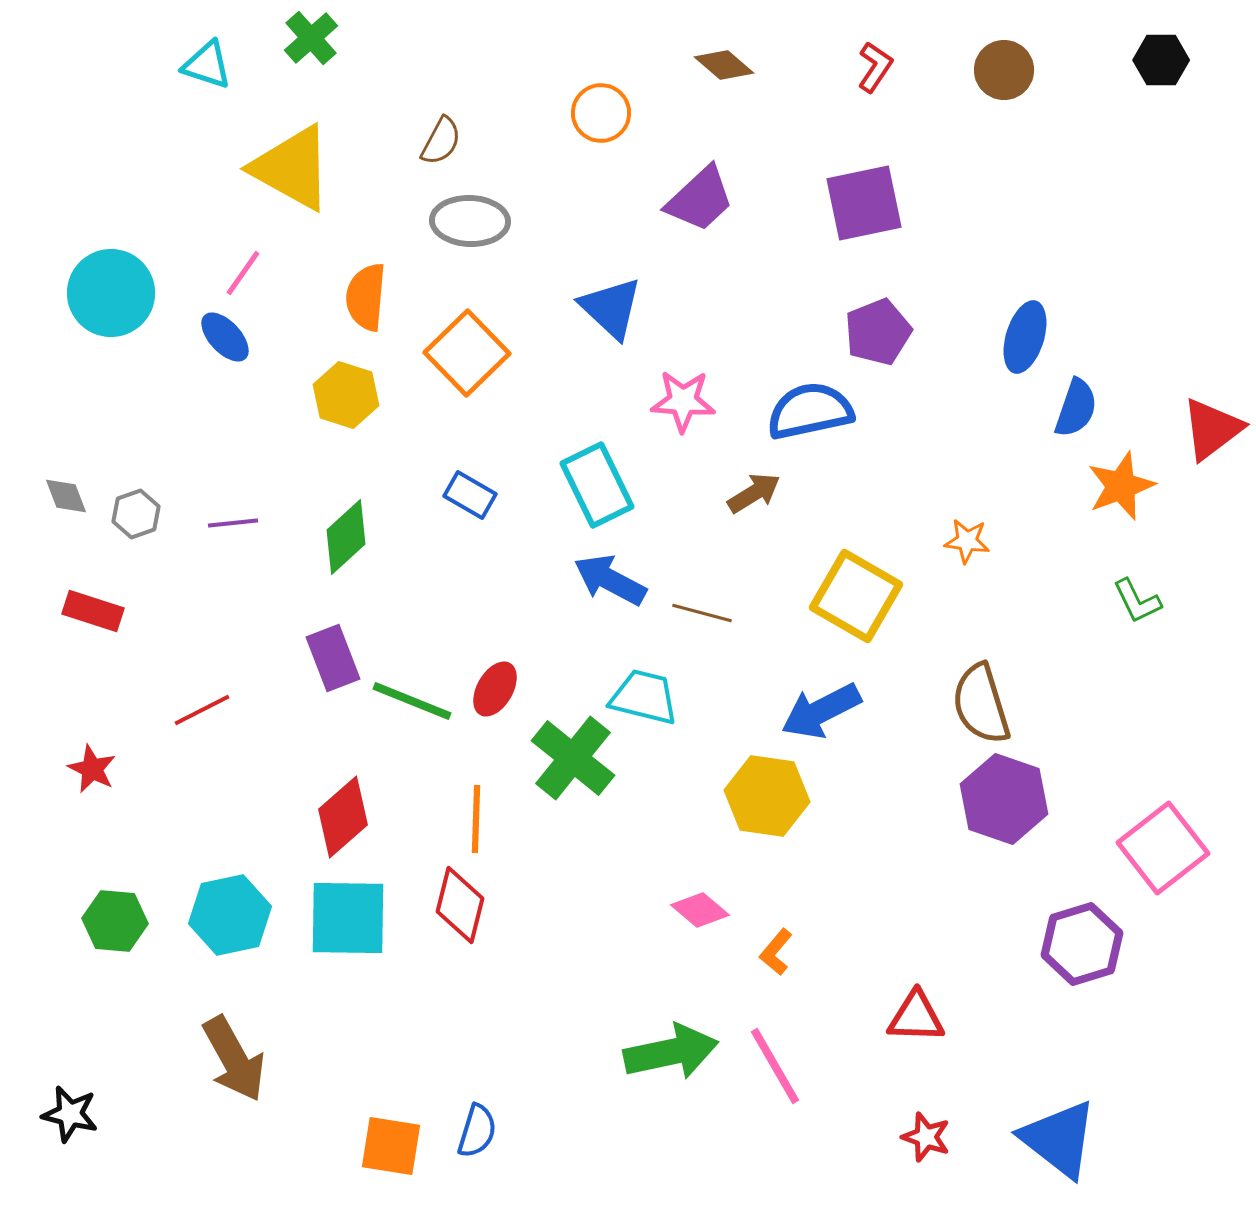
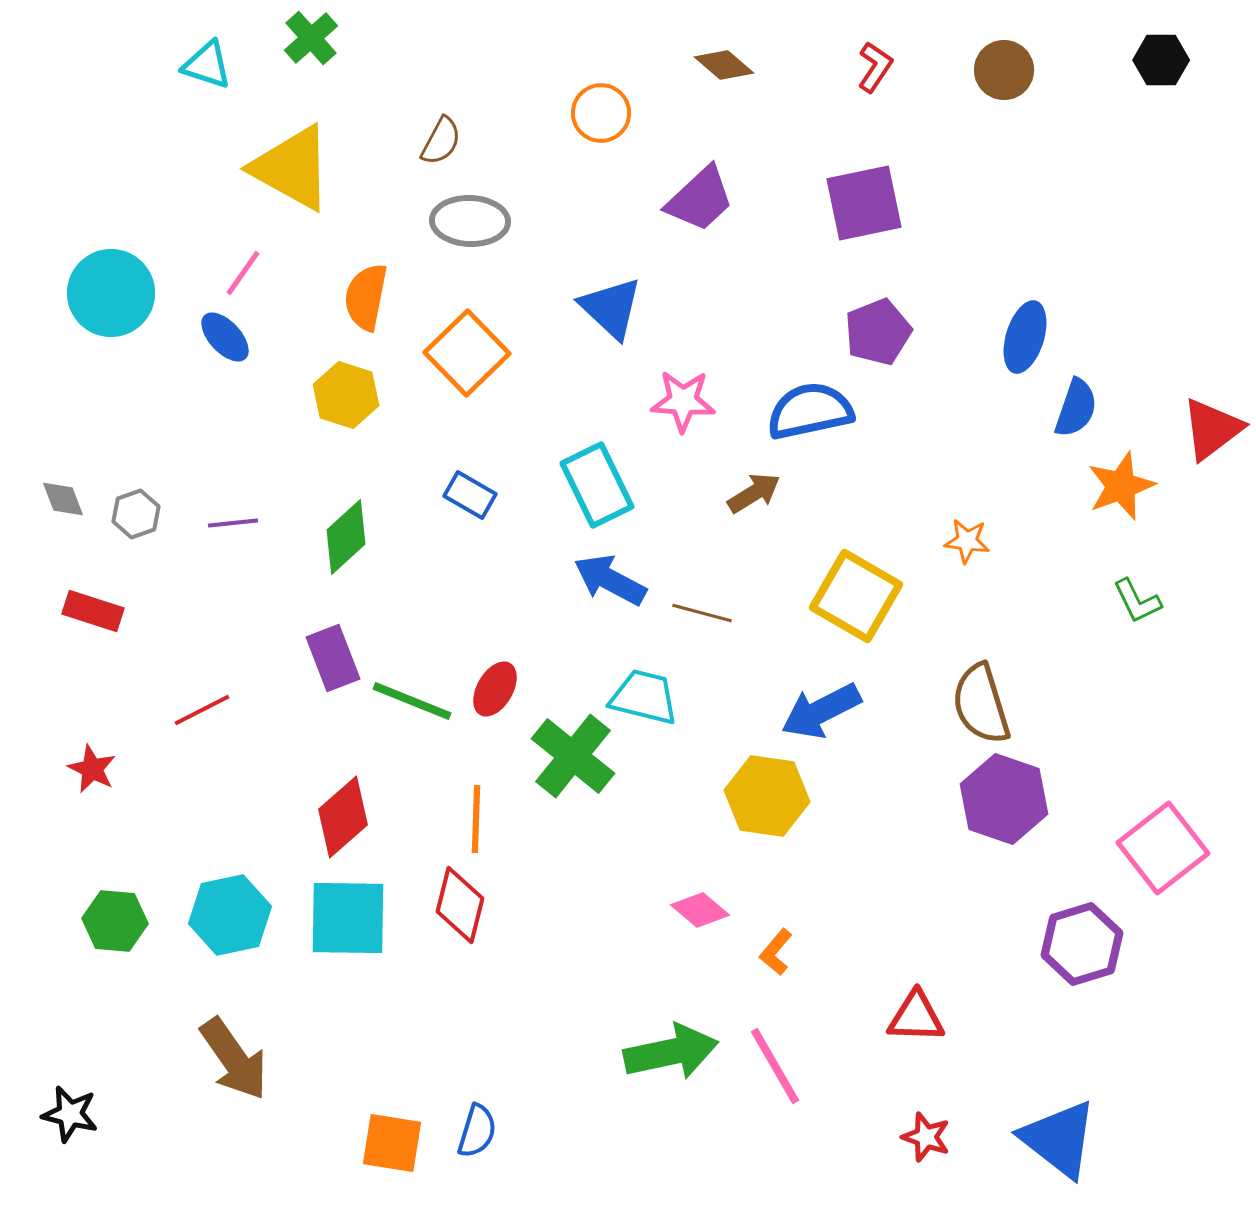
orange semicircle at (366, 297): rotated 6 degrees clockwise
gray diamond at (66, 496): moved 3 px left, 3 px down
green cross at (573, 758): moved 2 px up
brown arrow at (234, 1059): rotated 6 degrees counterclockwise
orange square at (391, 1146): moved 1 px right, 3 px up
